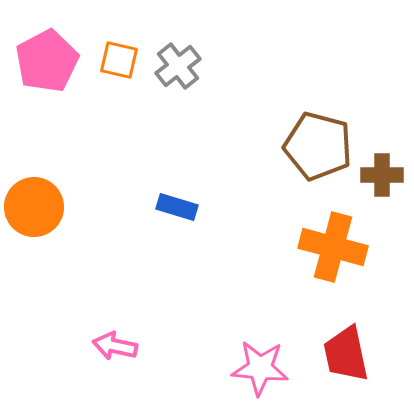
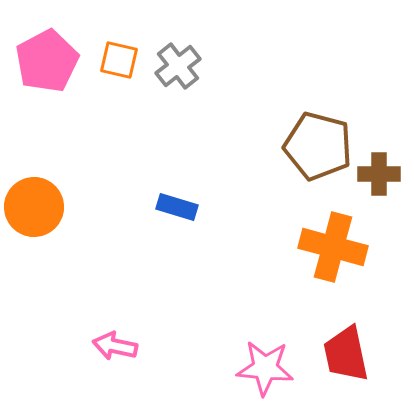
brown cross: moved 3 px left, 1 px up
pink star: moved 5 px right
